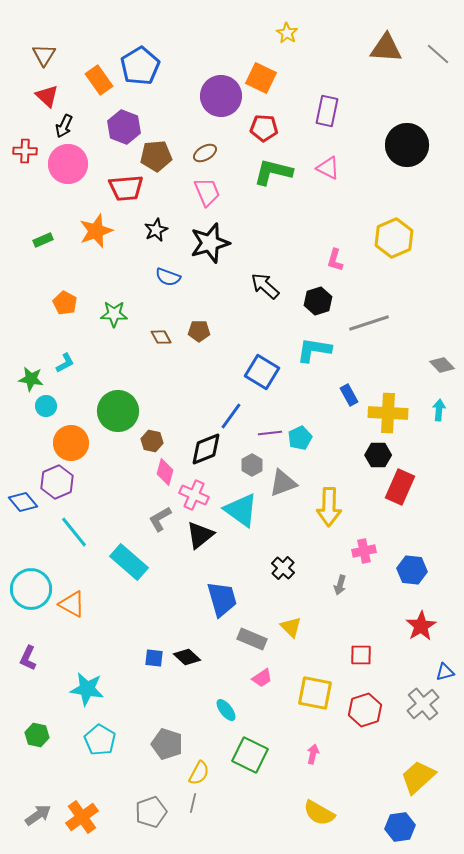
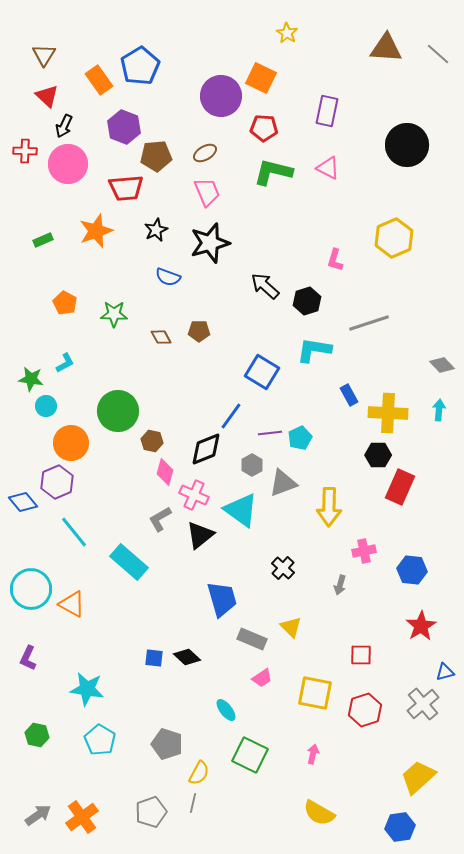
black hexagon at (318, 301): moved 11 px left
